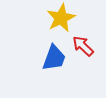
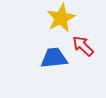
blue trapezoid: rotated 116 degrees counterclockwise
